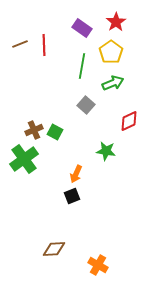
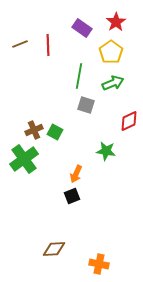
red line: moved 4 px right
green line: moved 3 px left, 10 px down
gray square: rotated 24 degrees counterclockwise
orange cross: moved 1 px right, 1 px up; rotated 18 degrees counterclockwise
